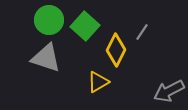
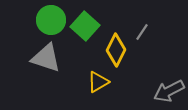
green circle: moved 2 px right
